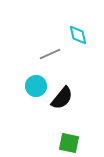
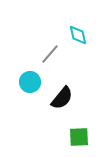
gray line: rotated 25 degrees counterclockwise
cyan circle: moved 6 px left, 4 px up
green square: moved 10 px right, 6 px up; rotated 15 degrees counterclockwise
